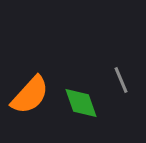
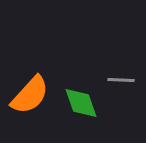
gray line: rotated 64 degrees counterclockwise
